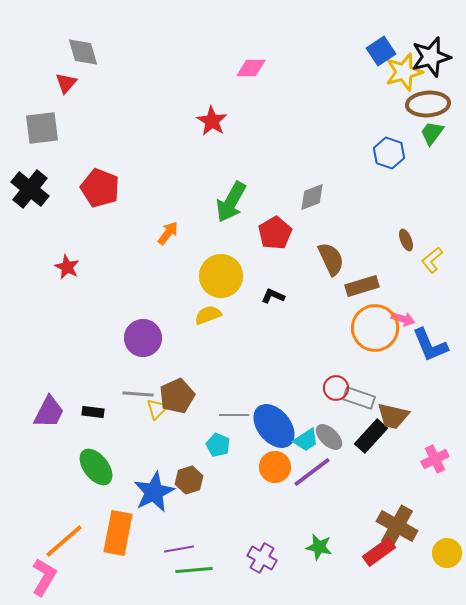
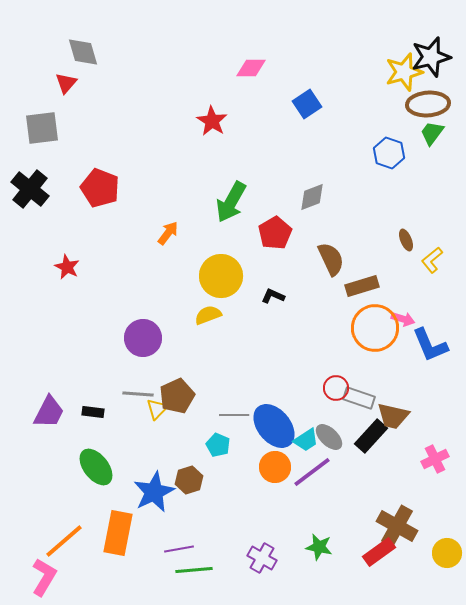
blue square at (381, 51): moved 74 px left, 53 px down
